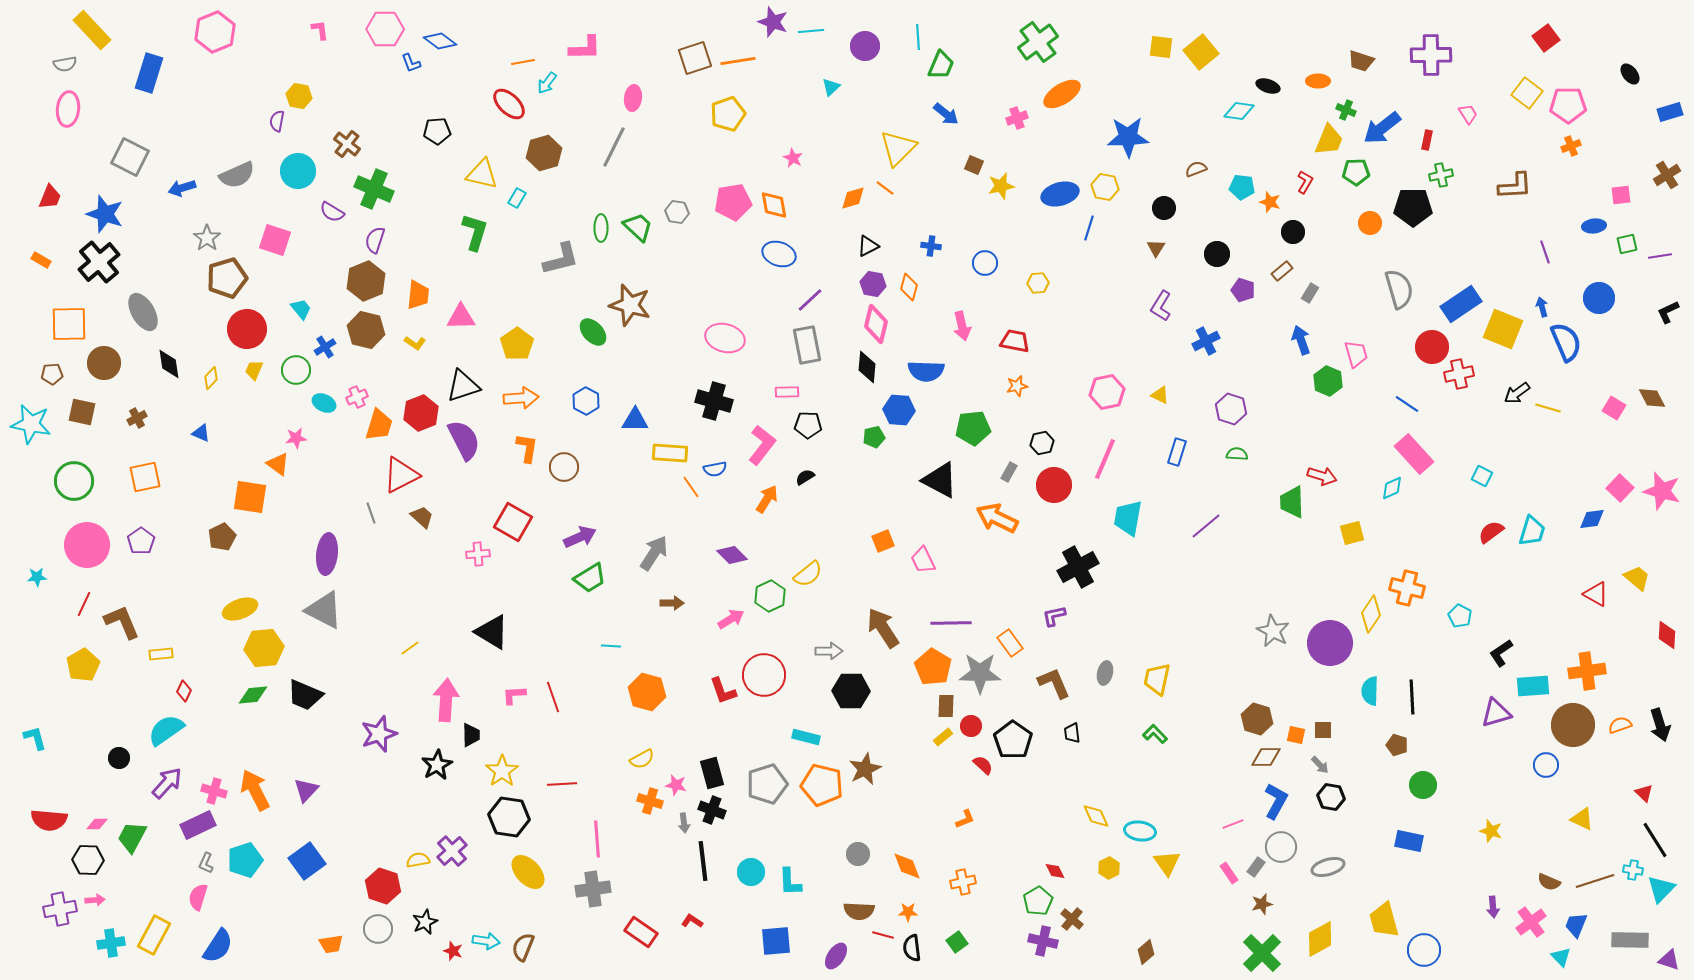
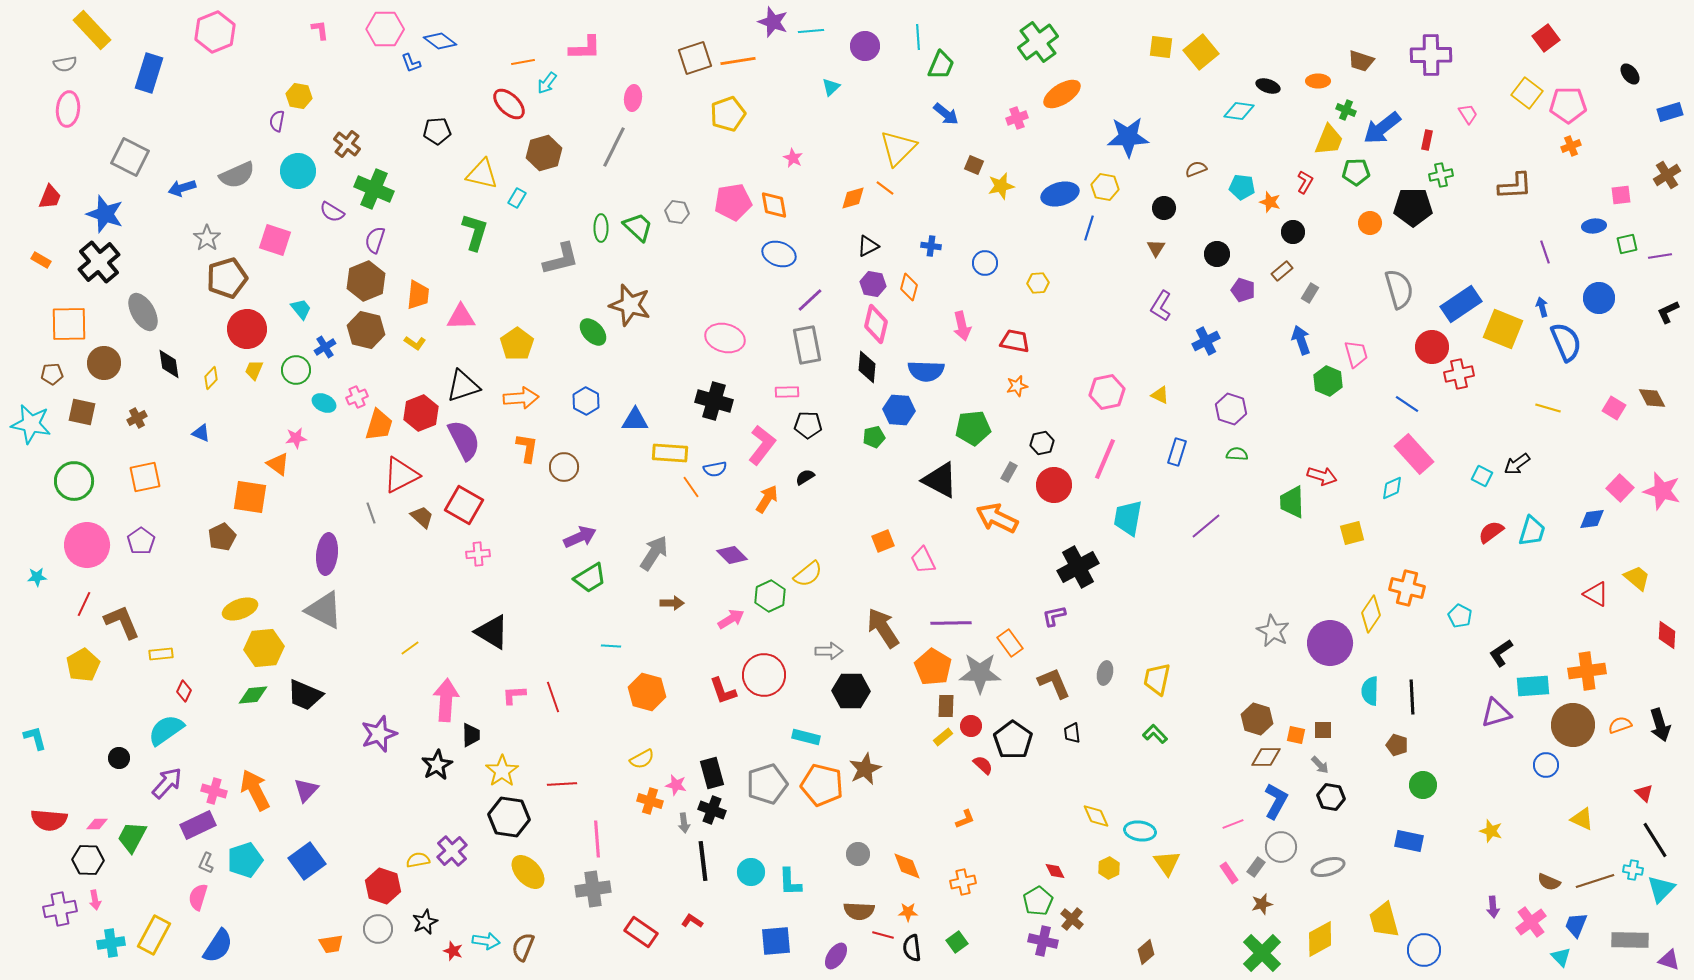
black arrow at (1517, 393): moved 71 px down
red square at (513, 522): moved 49 px left, 17 px up
pink arrow at (95, 900): rotated 84 degrees clockwise
